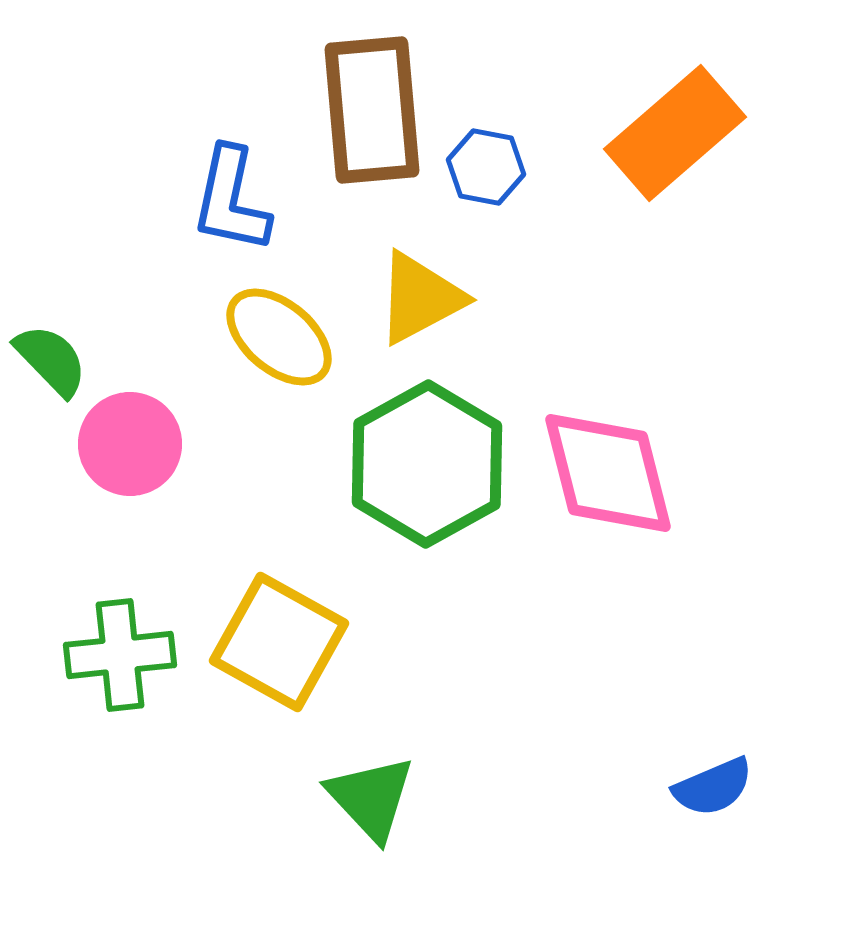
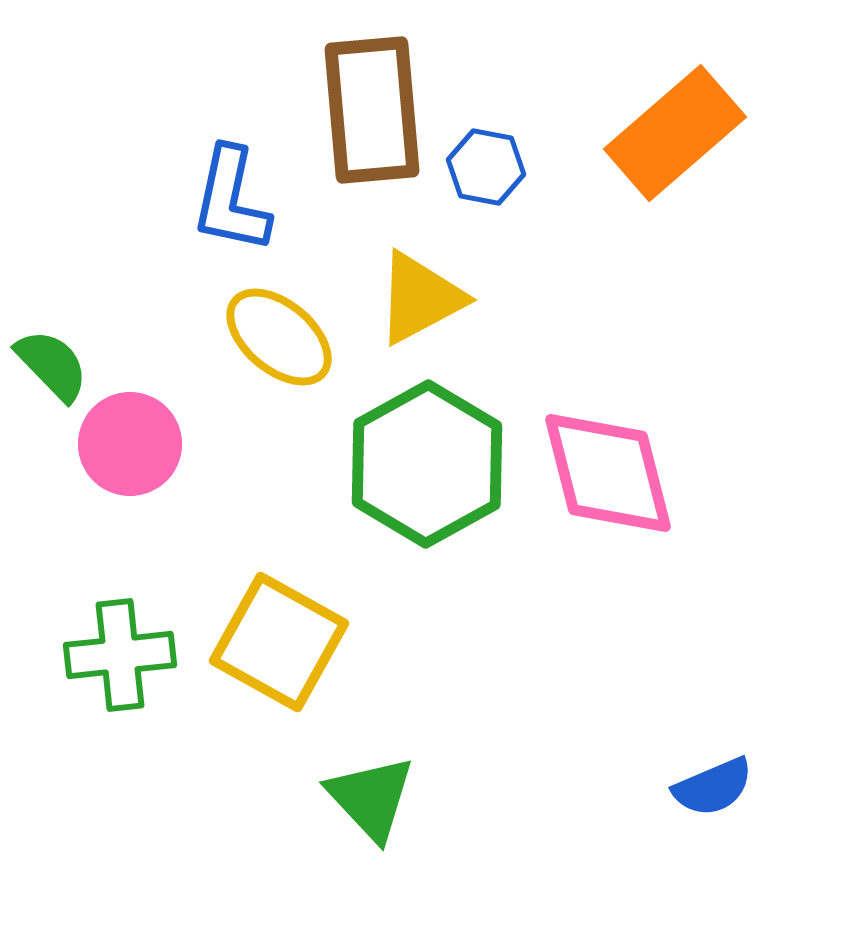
green semicircle: moved 1 px right, 5 px down
